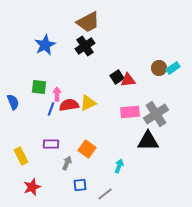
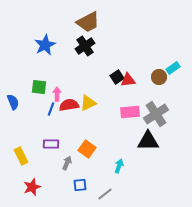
brown circle: moved 9 px down
